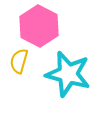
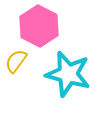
yellow semicircle: moved 3 px left; rotated 20 degrees clockwise
